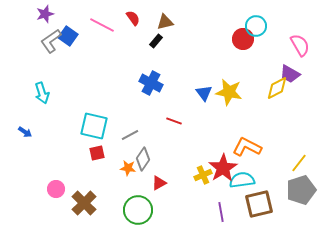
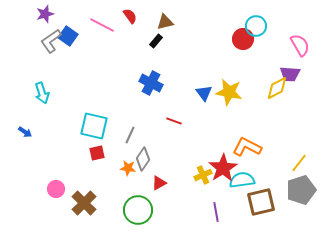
red semicircle: moved 3 px left, 2 px up
purple trapezoid: rotated 25 degrees counterclockwise
gray line: rotated 36 degrees counterclockwise
brown square: moved 2 px right, 2 px up
purple line: moved 5 px left
